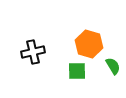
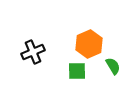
orange hexagon: rotated 20 degrees clockwise
black cross: rotated 10 degrees counterclockwise
